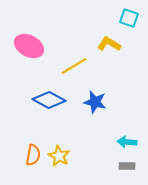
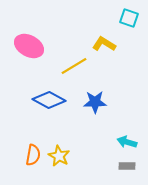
yellow L-shape: moved 5 px left
blue star: rotated 15 degrees counterclockwise
cyan arrow: rotated 12 degrees clockwise
